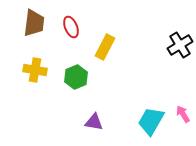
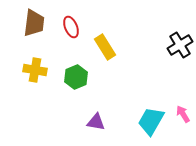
yellow rectangle: rotated 60 degrees counterclockwise
purple triangle: moved 2 px right
